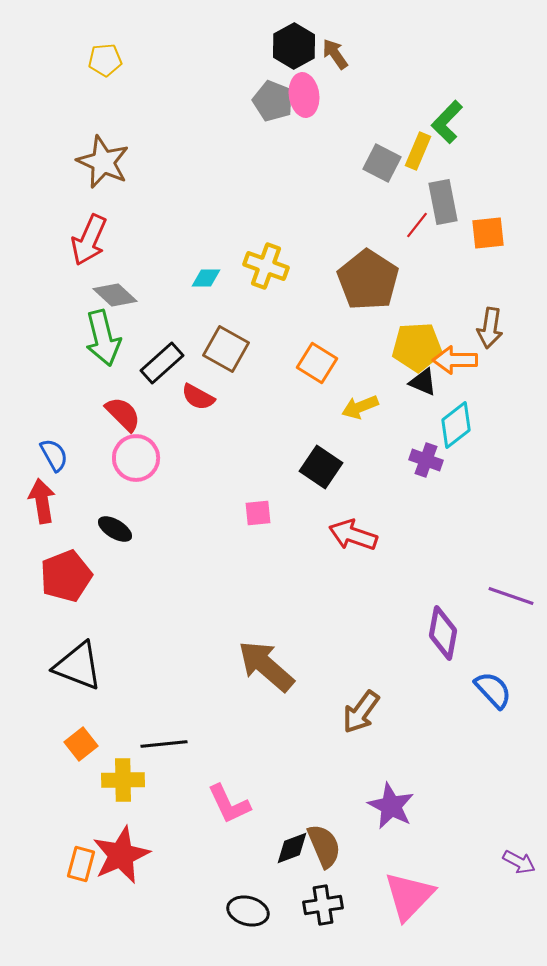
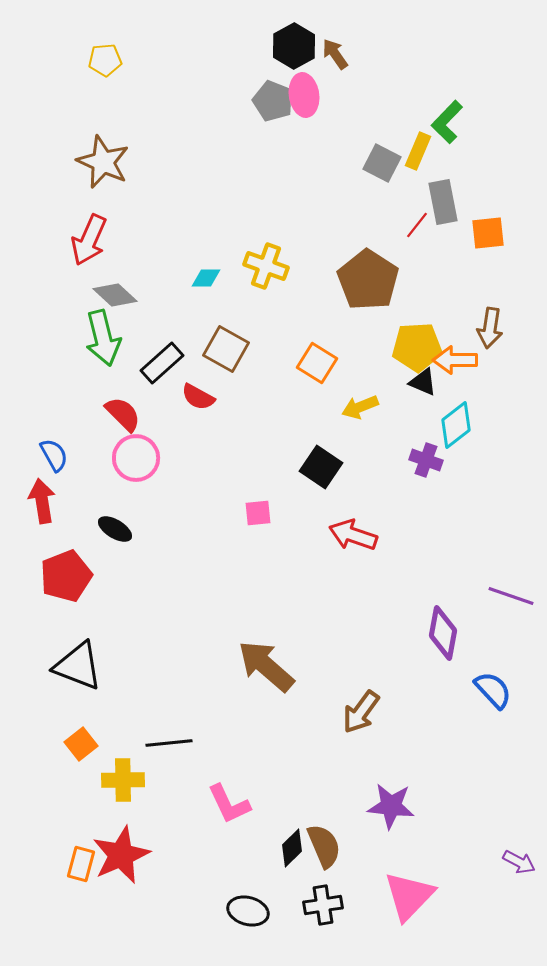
black line at (164, 744): moved 5 px right, 1 px up
purple star at (391, 806): rotated 21 degrees counterclockwise
black diamond at (292, 848): rotated 24 degrees counterclockwise
